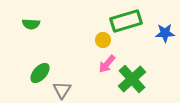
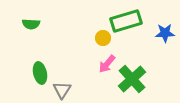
yellow circle: moved 2 px up
green ellipse: rotated 55 degrees counterclockwise
